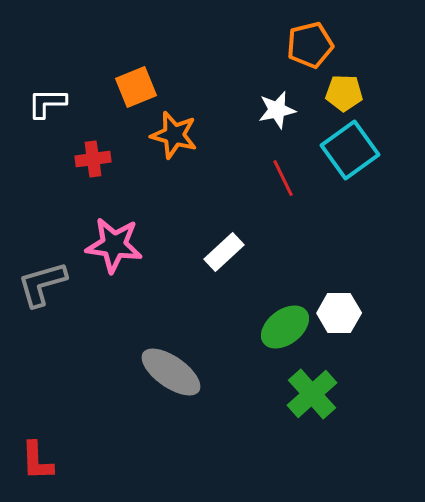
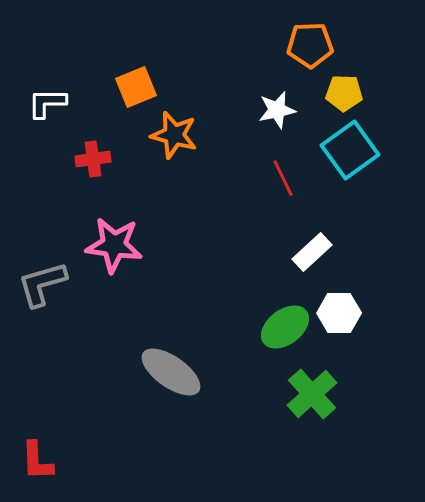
orange pentagon: rotated 12 degrees clockwise
white rectangle: moved 88 px right
